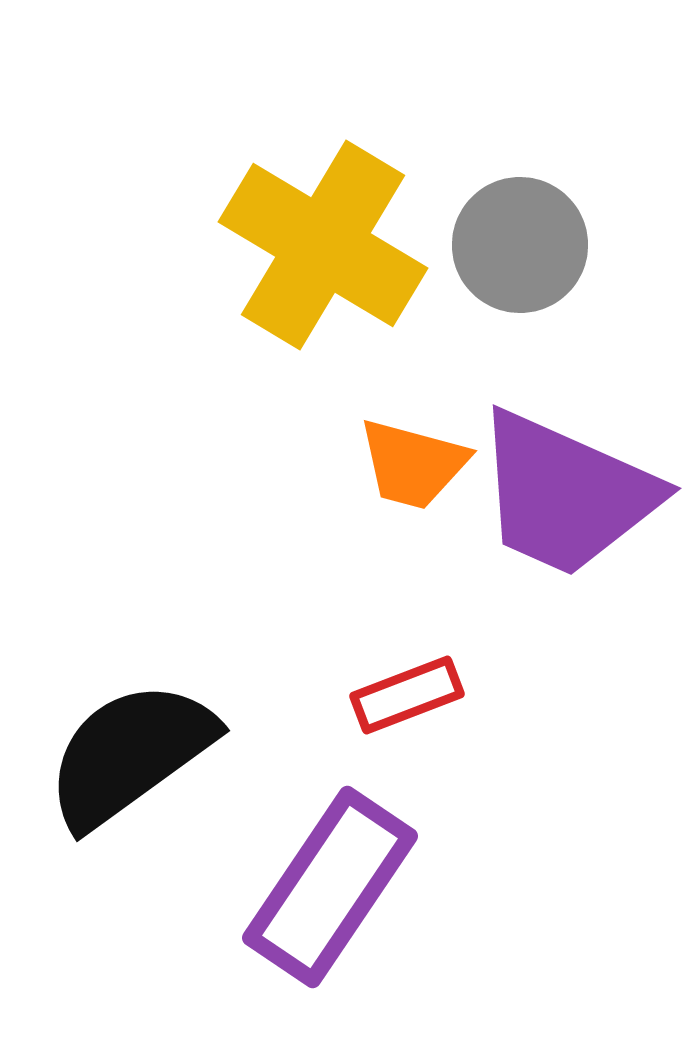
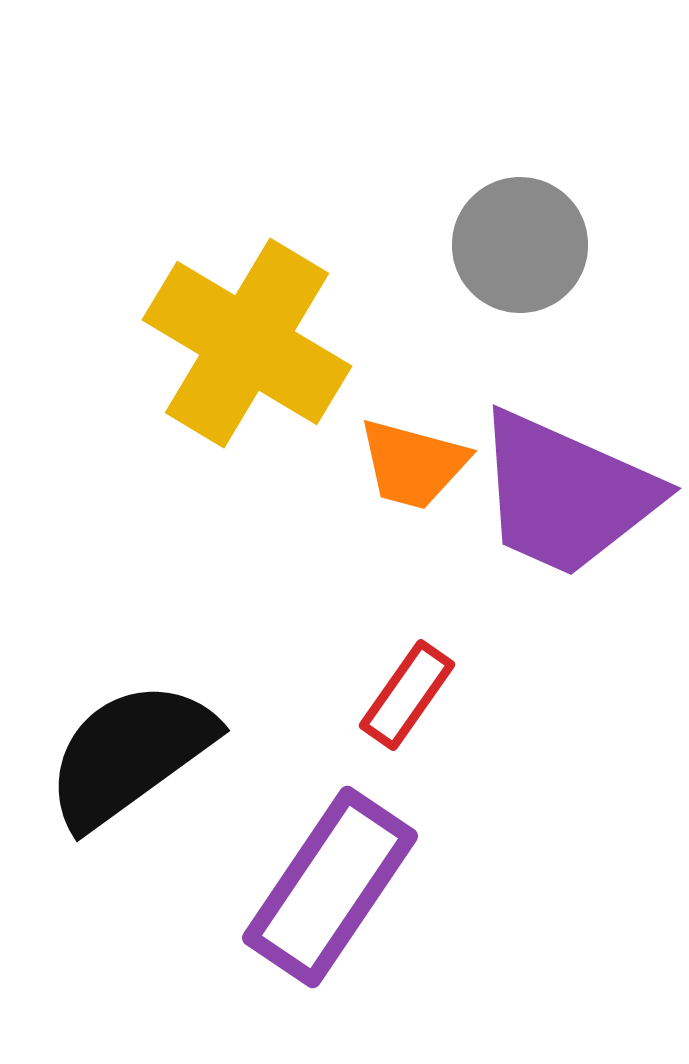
yellow cross: moved 76 px left, 98 px down
red rectangle: rotated 34 degrees counterclockwise
